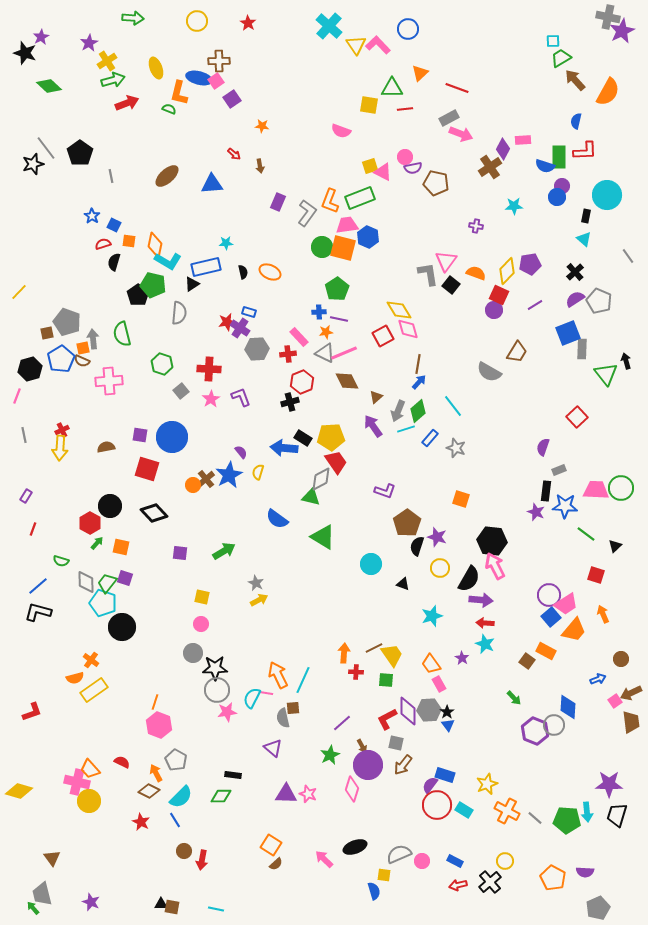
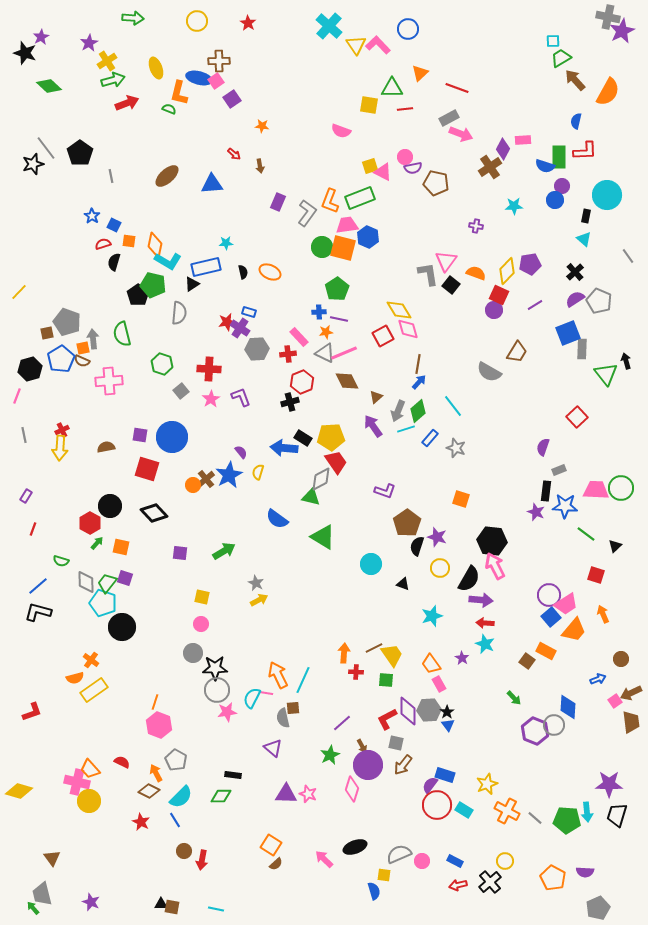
blue circle at (557, 197): moved 2 px left, 3 px down
